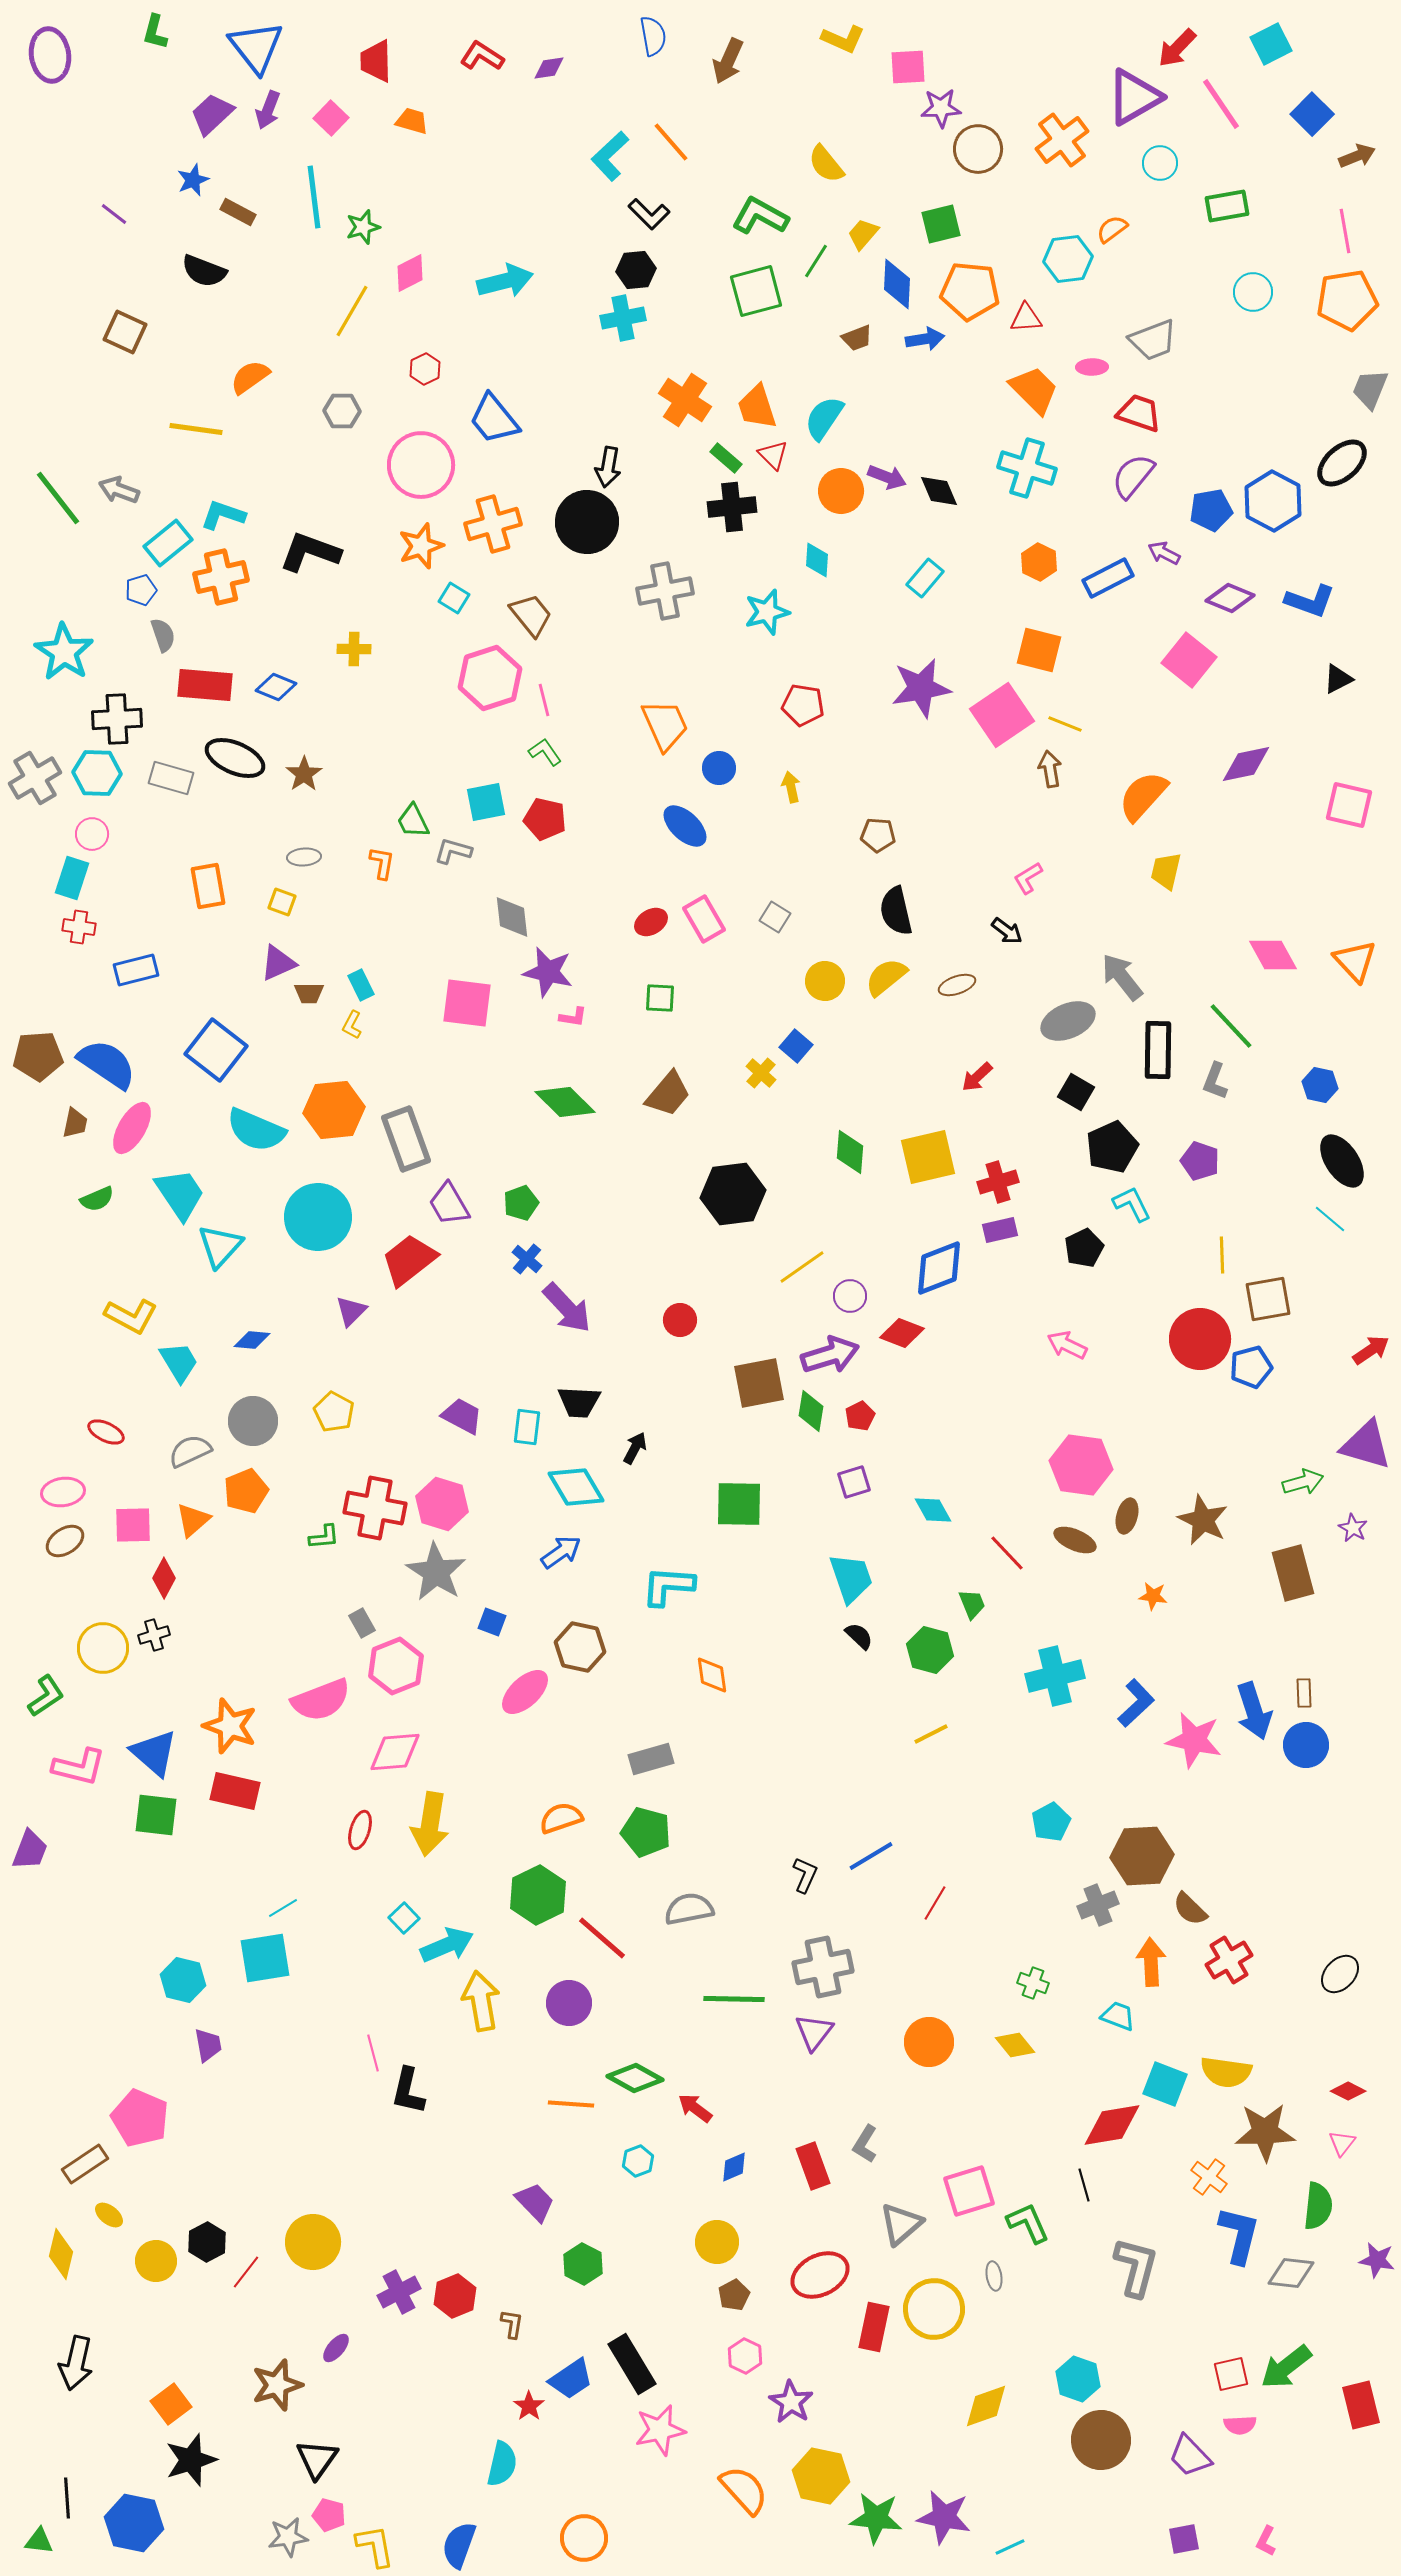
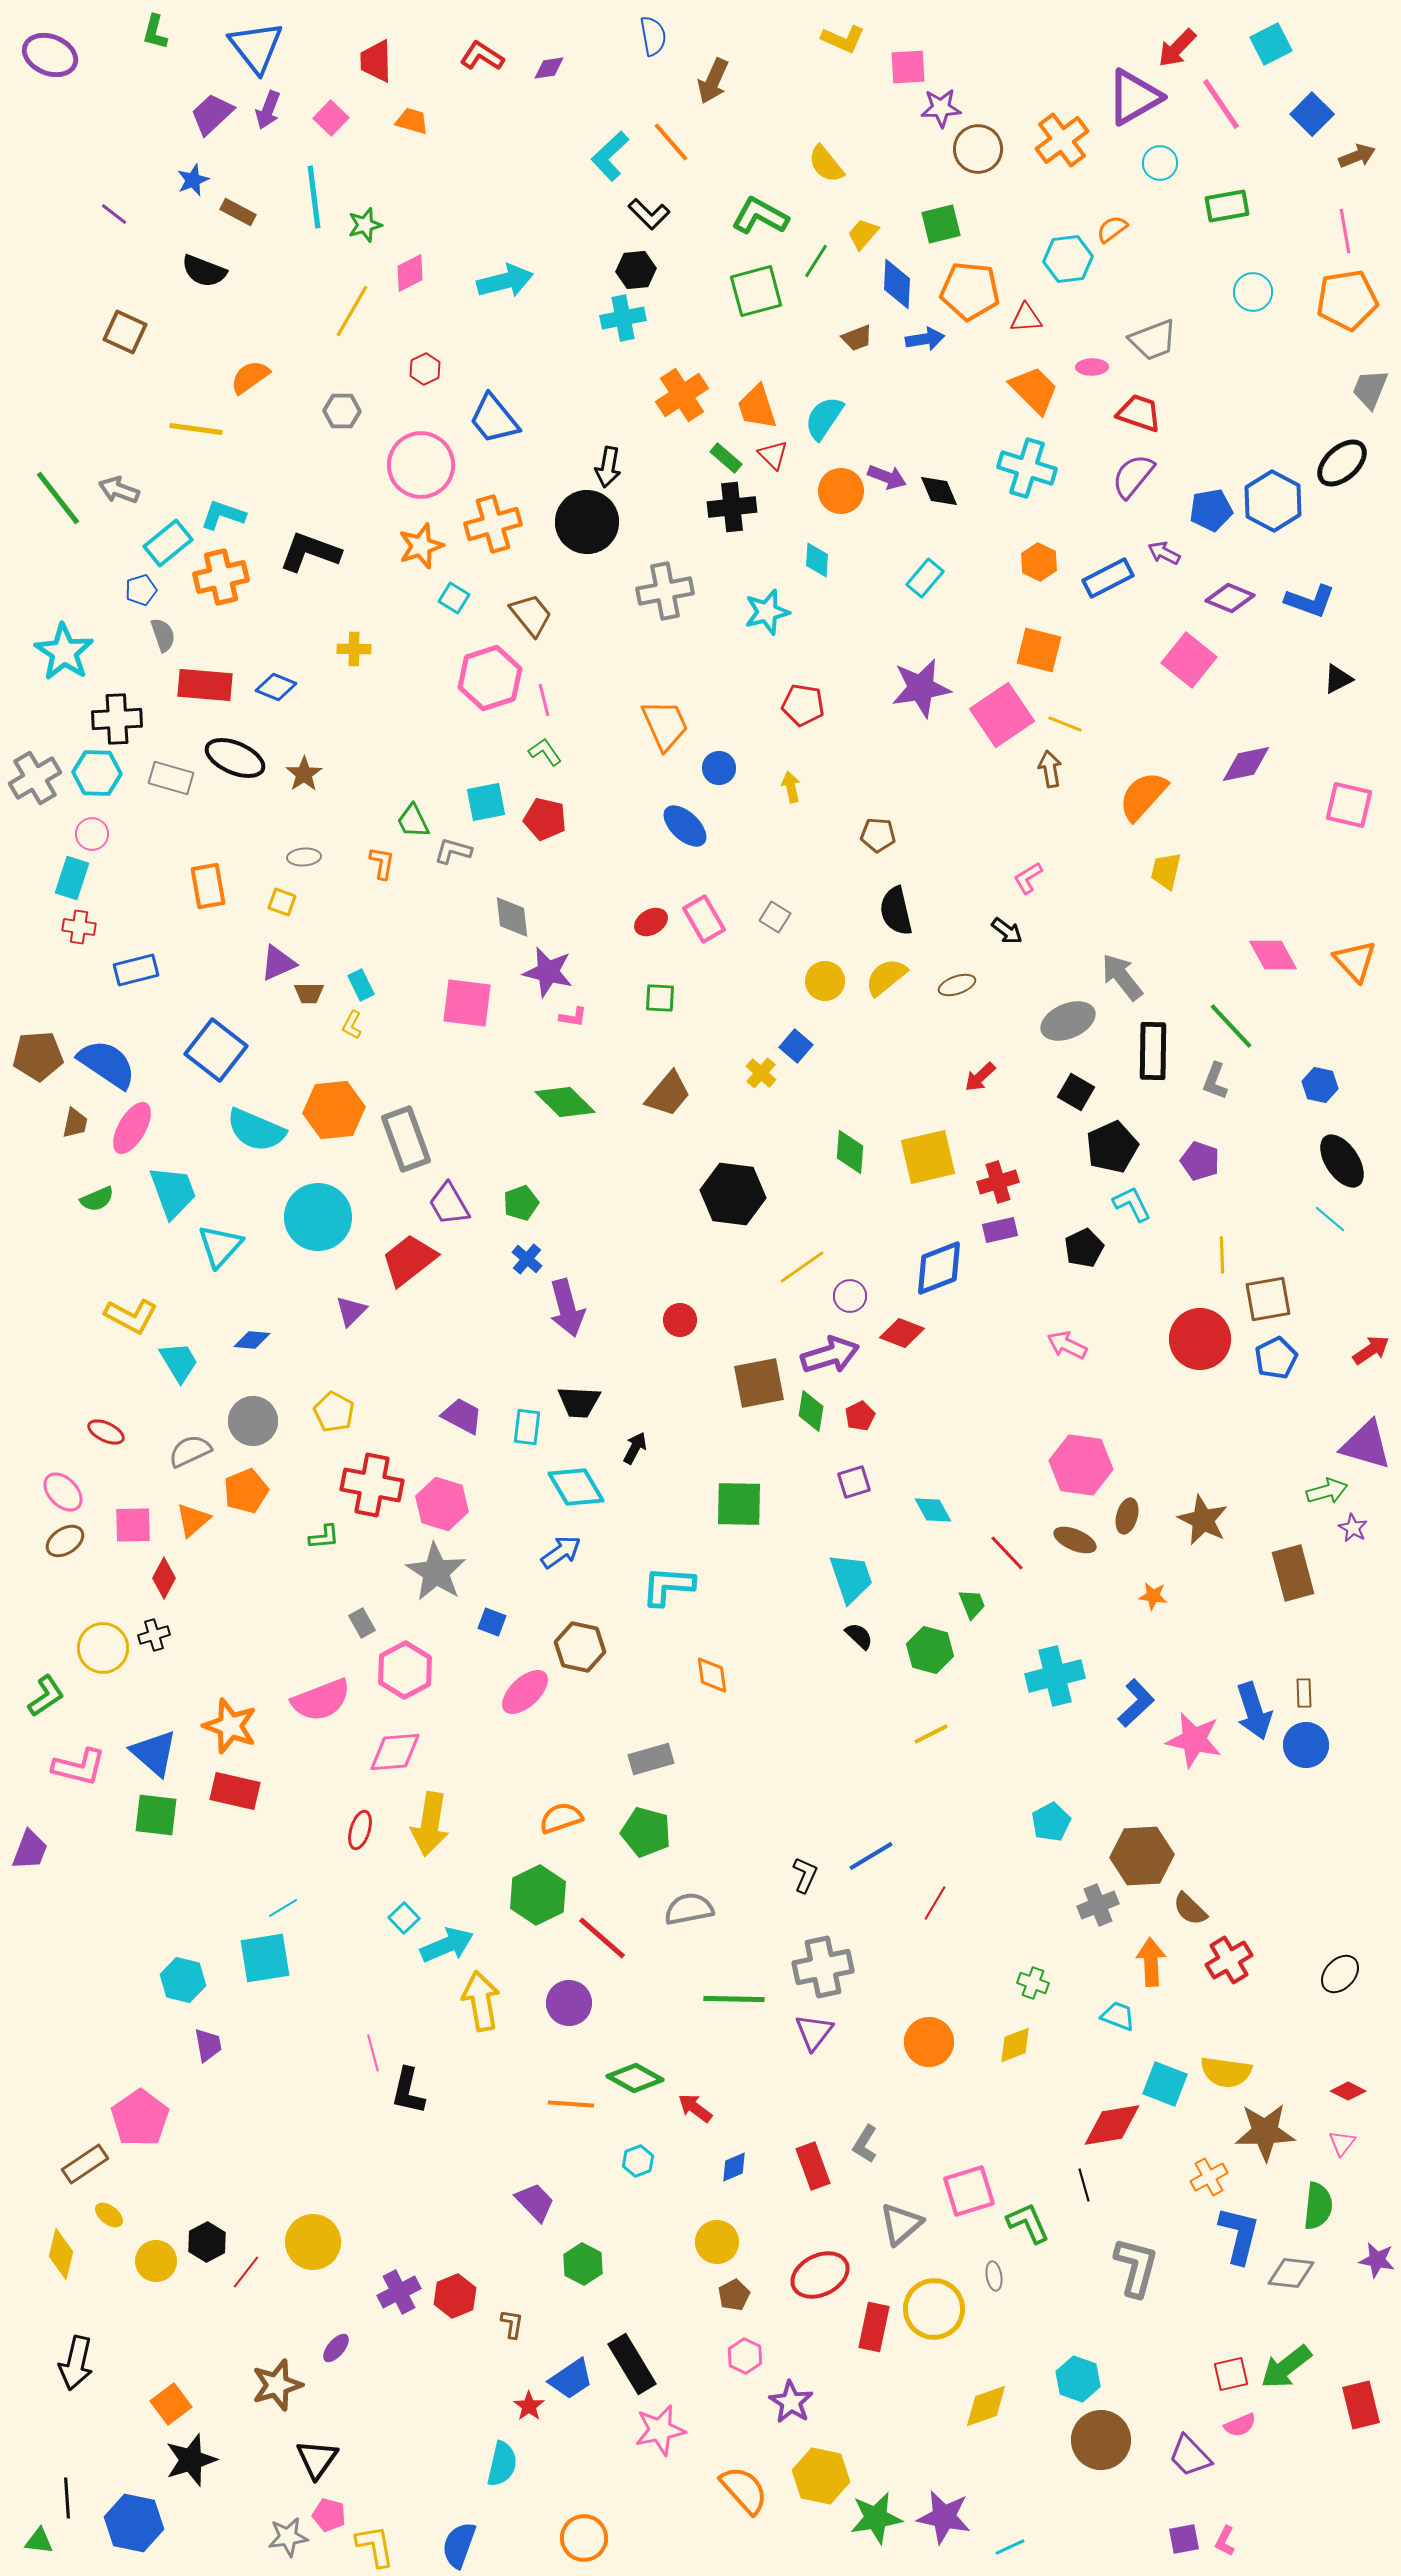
purple ellipse at (50, 55): rotated 60 degrees counterclockwise
brown arrow at (728, 61): moved 15 px left, 20 px down
green star at (363, 227): moved 2 px right, 2 px up
orange cross at (685, 400): moved 3 px left, 5 px up; rotated 24 degrees clockwise
black rectangle at (1158, 1050): moved 5 px left, 1 px down
red arrow at (977, 1077): moved 3 px right
cyan trapezoid at (180, 1194): moved 7 px left, 2 px up; rotated 14 degrees clockwise
black hexagon at (733, 1194): rotated 14 degrees clockwise
purple arrow at (567, 1308): rotated 28 degrees clockwise
blue pentagon at (1251, 1367): moved 25 px right, 9 px up; rotated 12 degrees counterclockwise
green arrow at (1303, 1482): moved 24 px right, 9 px down
pink ellipse at (63, 1492): rotated 54 degrees clockwise
red cross at (375, 1508): moved 3 px left, 23 px up
pink hexagon at (396, 1666): moved 9 px right, 4 px down; rotated 6 degrees counterclockwise
yellow diamond at (1015, 2045): rotated 72 degrees counterclockwise
pink pentagon at (140, 2118): rotated 14 degrees clockwise
orange cross at (1209, 2177): rotated 24 degrees clockwise
pink semicircle at (1240, 2425): rotated 20 degrees counterclockwise
green star at (876, 2518): rotated 16 degrees counterclockwise
pink L-shape at (1266, 2541): moved 41 px left
